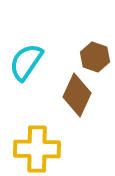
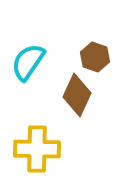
cyan semicircle: moved 2 px right
